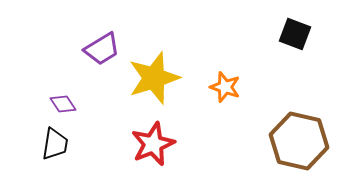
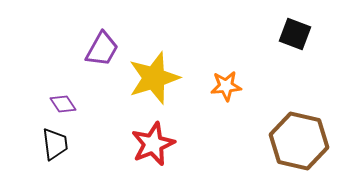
purple trapezoid: rotated 30 degrees counterclockwise
orange star: moved 1 px right, 1 px up; rotated 24 degrees counterclockwise
black trapezoid: rotated 16 degrees counterclockwise
